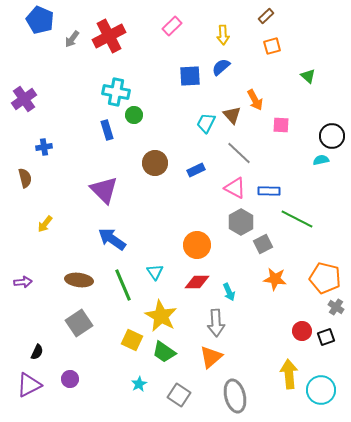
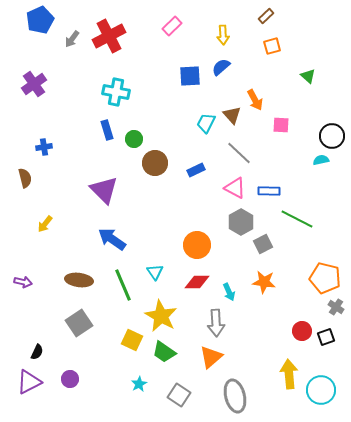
blue pentagon at (40, 20): rotated 24 degrees clockwise
purple cross at (24, 99): moved 10 px right, 15 px up
green circle at (134, 115): moved 24 px down
orange star at (275, 279): moved 11 px left, 3 px down
purple arrow at (23, 282): rotated 18 degrees clockwise
purple triangle at (29, 385): moved 3 px up
